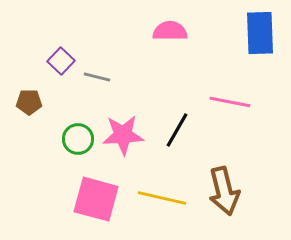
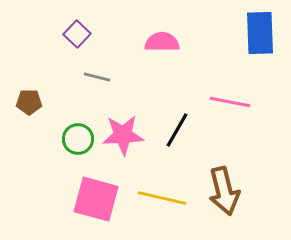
pink semicircle: moved 8 px left, 11 px down
purple square: moved 16 px right, 27 px up
